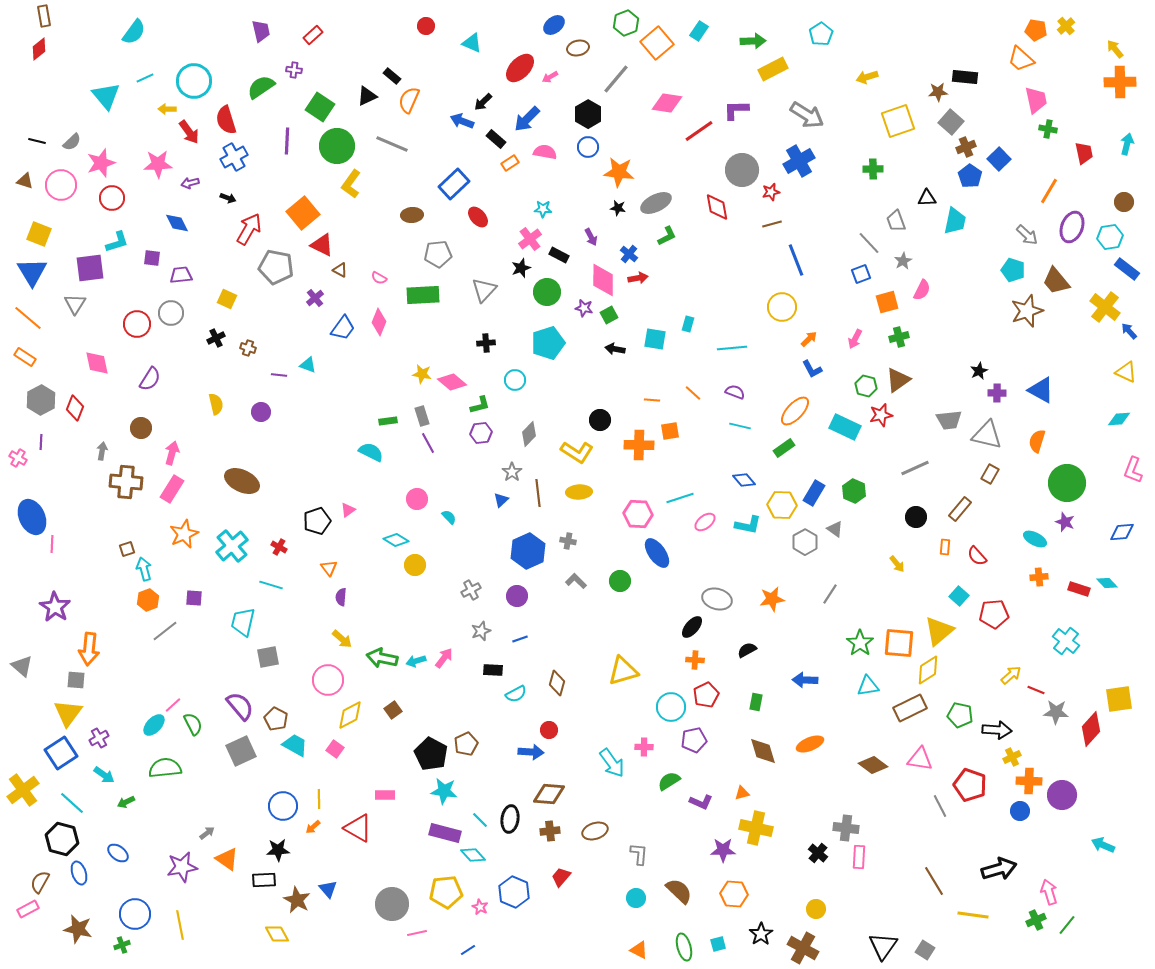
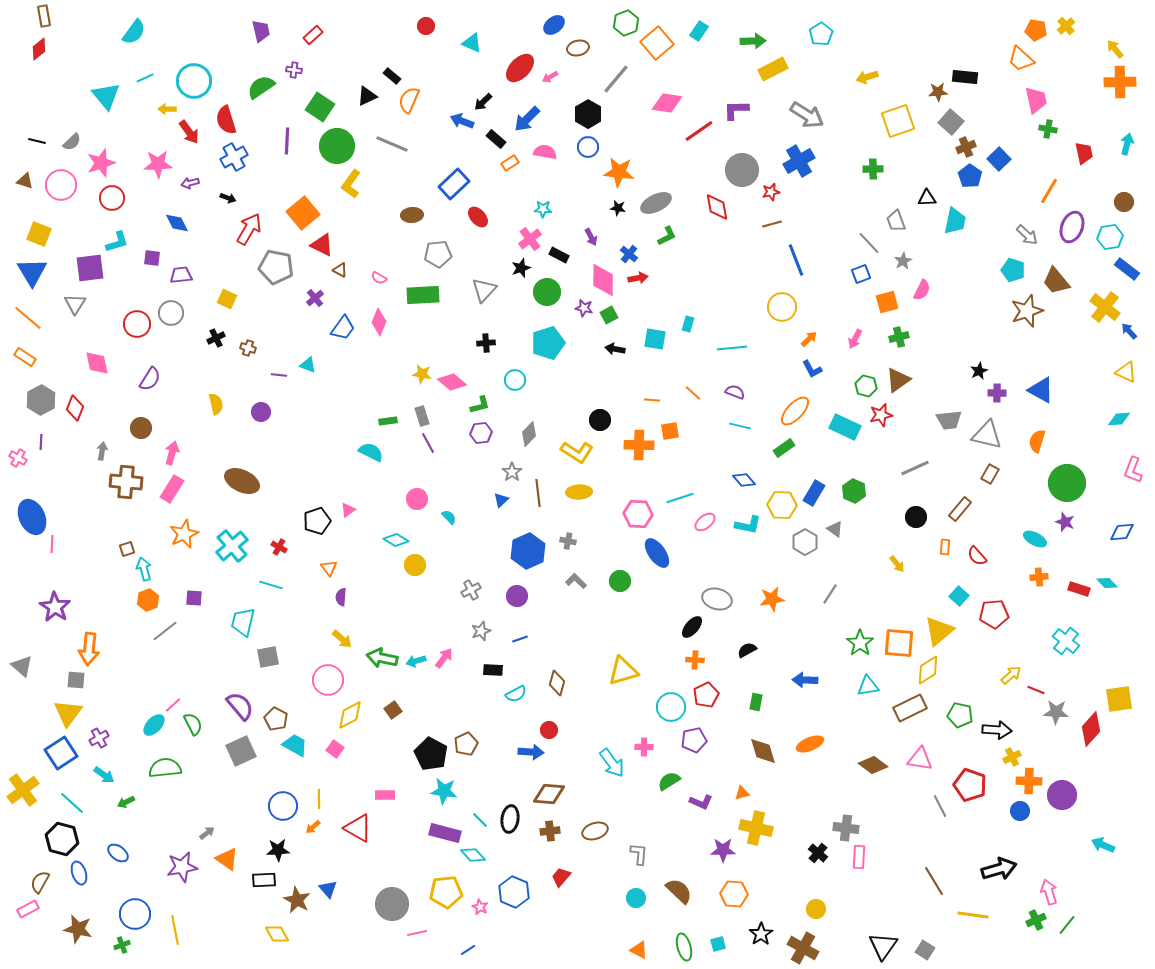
yellow line at (180, 925): moved 5 px left, 5 px down
